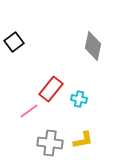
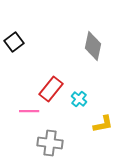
cyan cross: rotated 28 degrees clockwise
pink line: rotated 36 degrees clockwise
yellow L-shape: moved 20 px right, 16 px up
